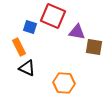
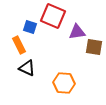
purple triangle: rotated 18 degrees counterclockwise
orange rectangle: moved 2 px up
